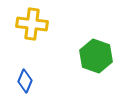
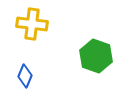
blue diamond: moved 5 px up
